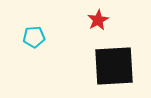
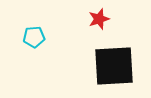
red star: moved 1 px right, 1 px up; rotated 10 degrees clockwise
